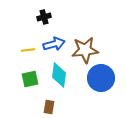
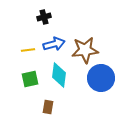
brown rectangle: moved 1 px left
